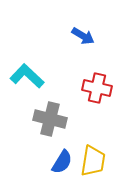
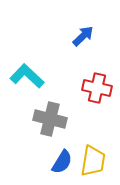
blue arrow: rotated 75 degrees counterclockwise
